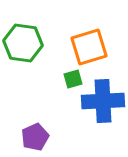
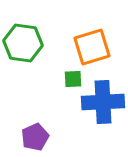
orange square: moved 3 px right
green square: rotated 12 degrees clockwise
blue cross: moved 1 px down
